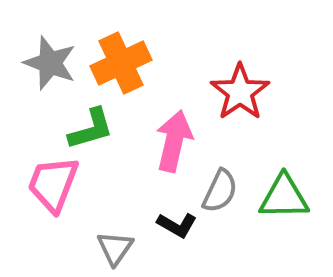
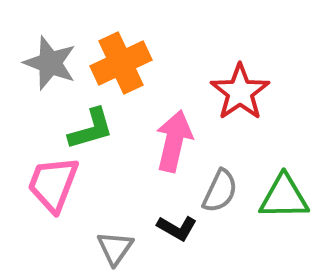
black L-shape: moved 3 px down
